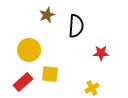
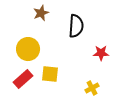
brown star: moved 6 px left, 2 px up
yellow circle: moved 1 px left, 1 px up
red rectangle: moved 3 px up
